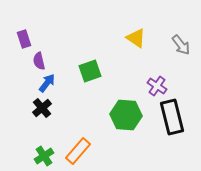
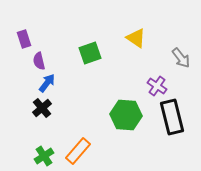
gray arrow: moved 13 px down
green square: moved 18 px up
